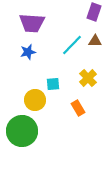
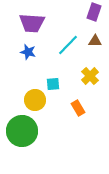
cyan line: moved 4 px left
blue star: rotated 28 degrees clockwise
yellow cross: moved 2 px right, 2 px up
